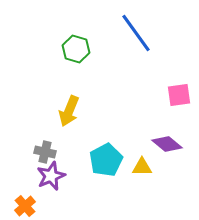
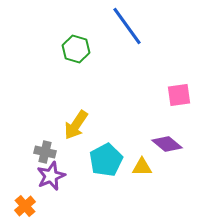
blue line: moved 9 px left, 7 px up
yellow arrow: moved 7 px right, 14 px down; rotated 12 degrees clockwise
